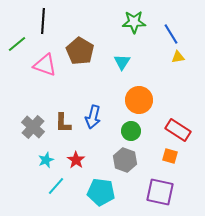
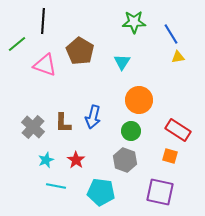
cyan line: rotated 60 degrees clockwise
